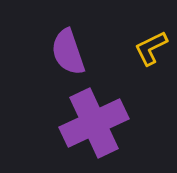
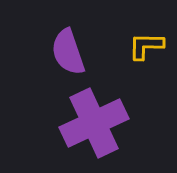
yellow L-shape: moved 5 px left, 2 px up; rotated 27 degrees clockwise
